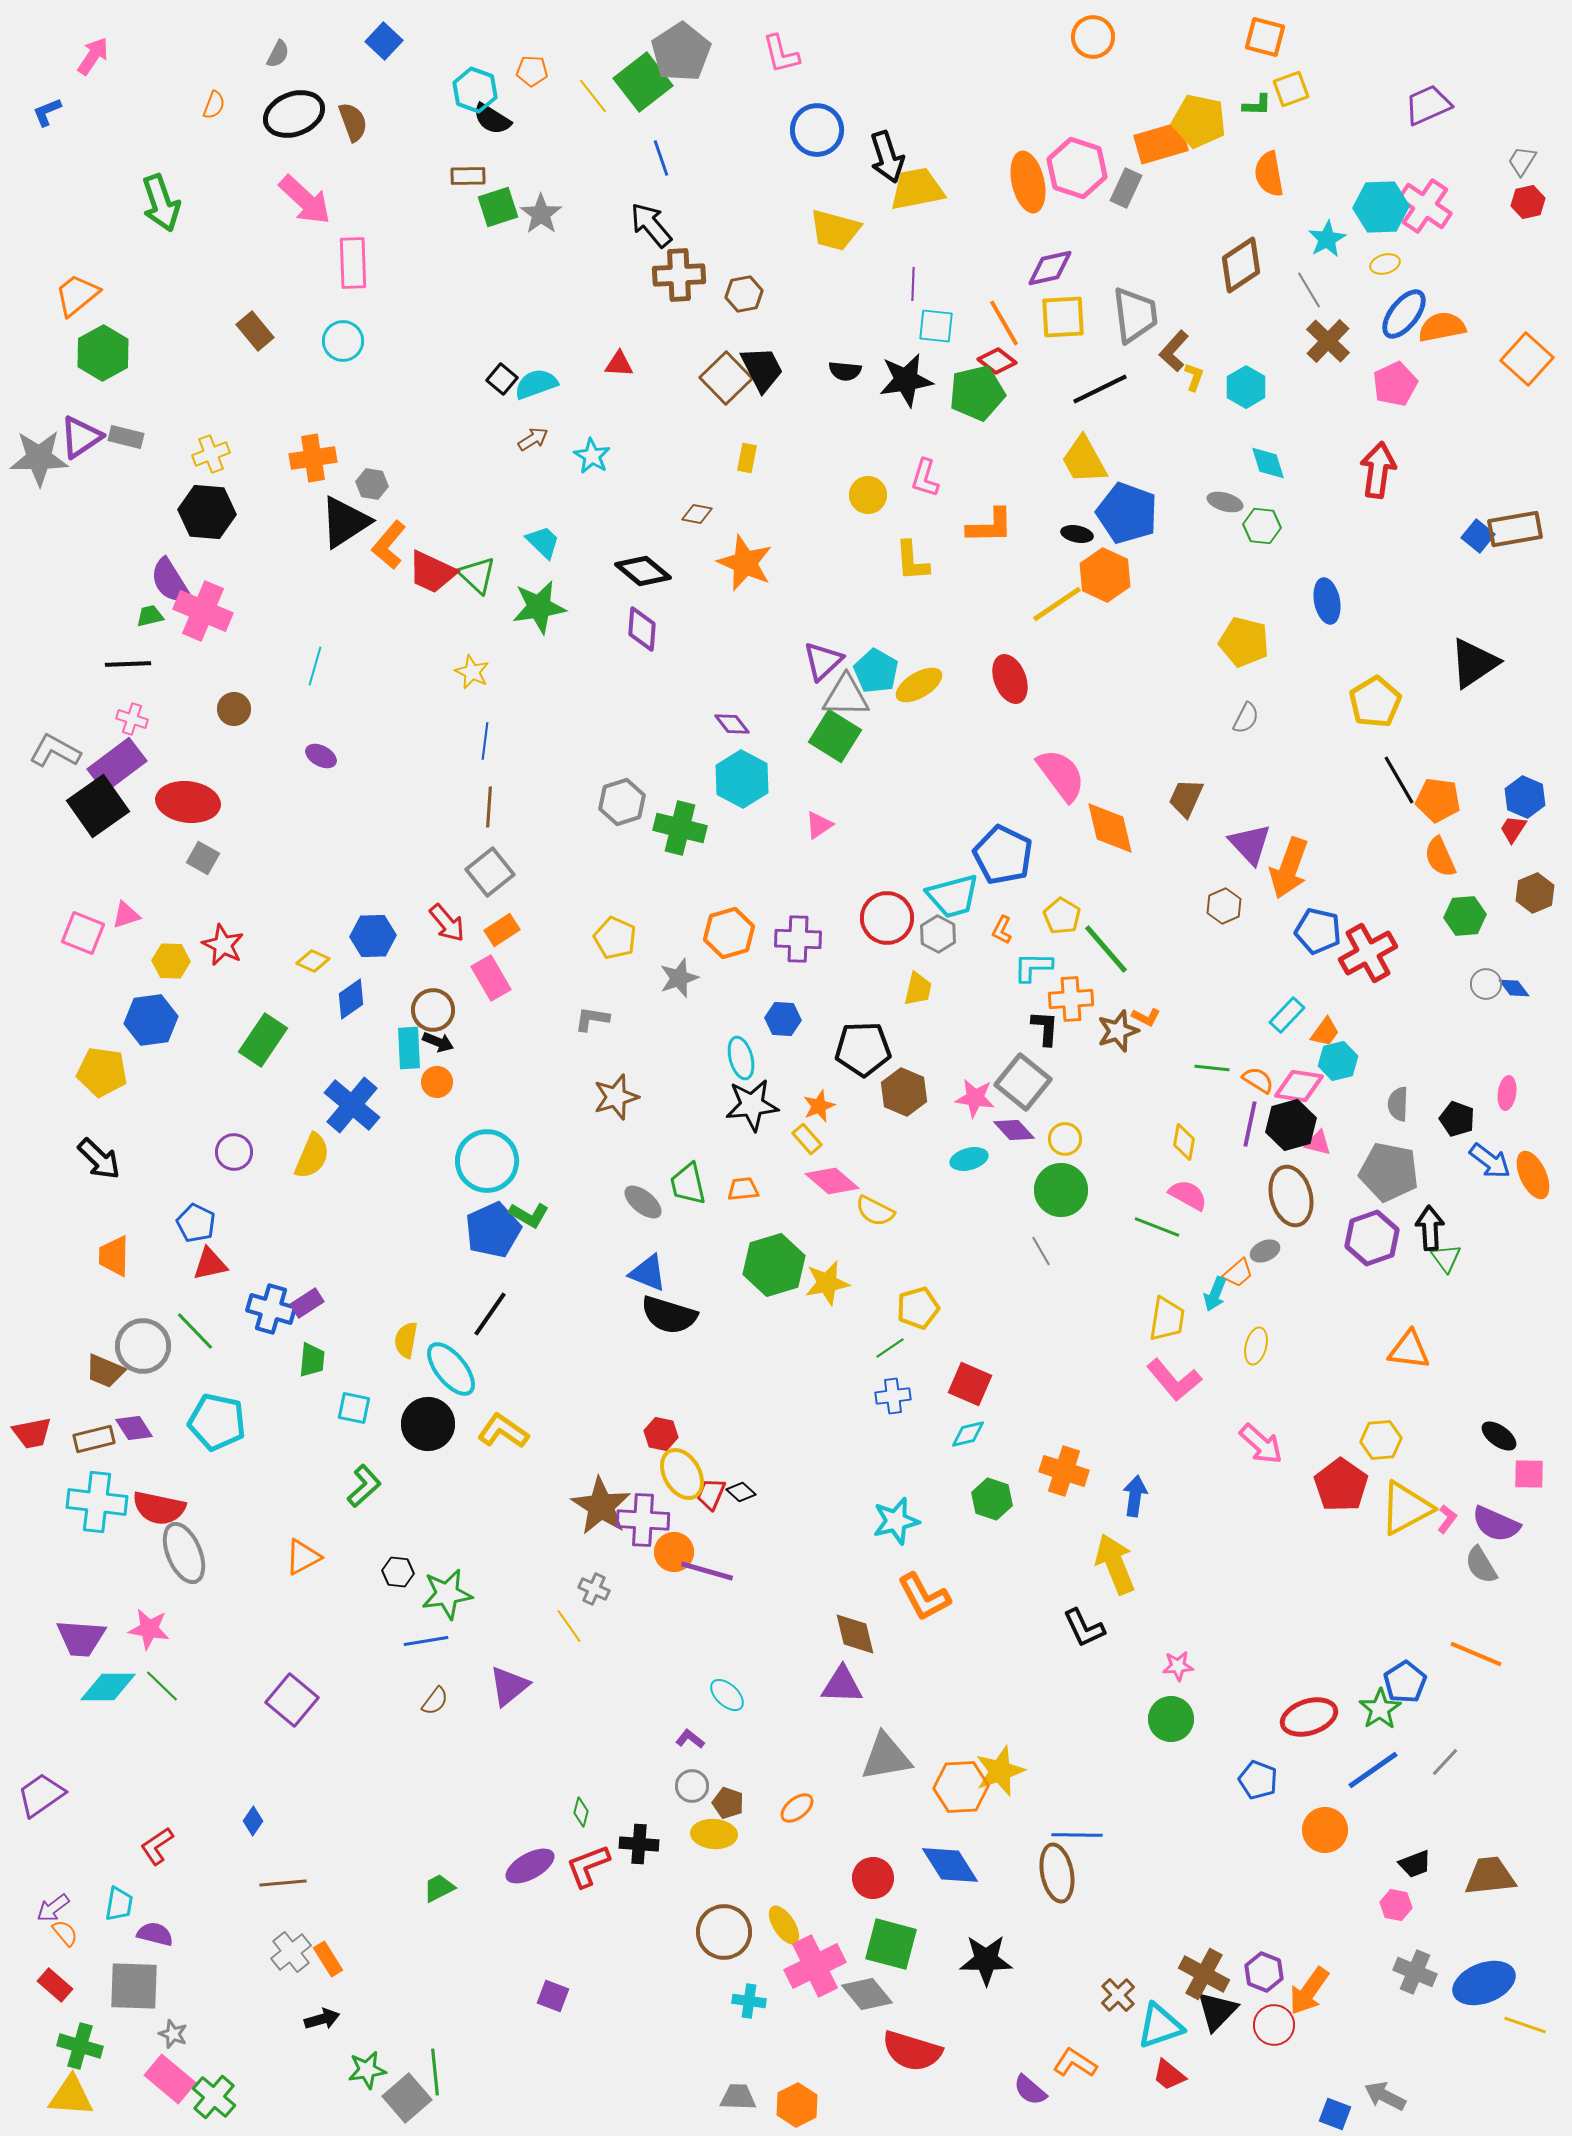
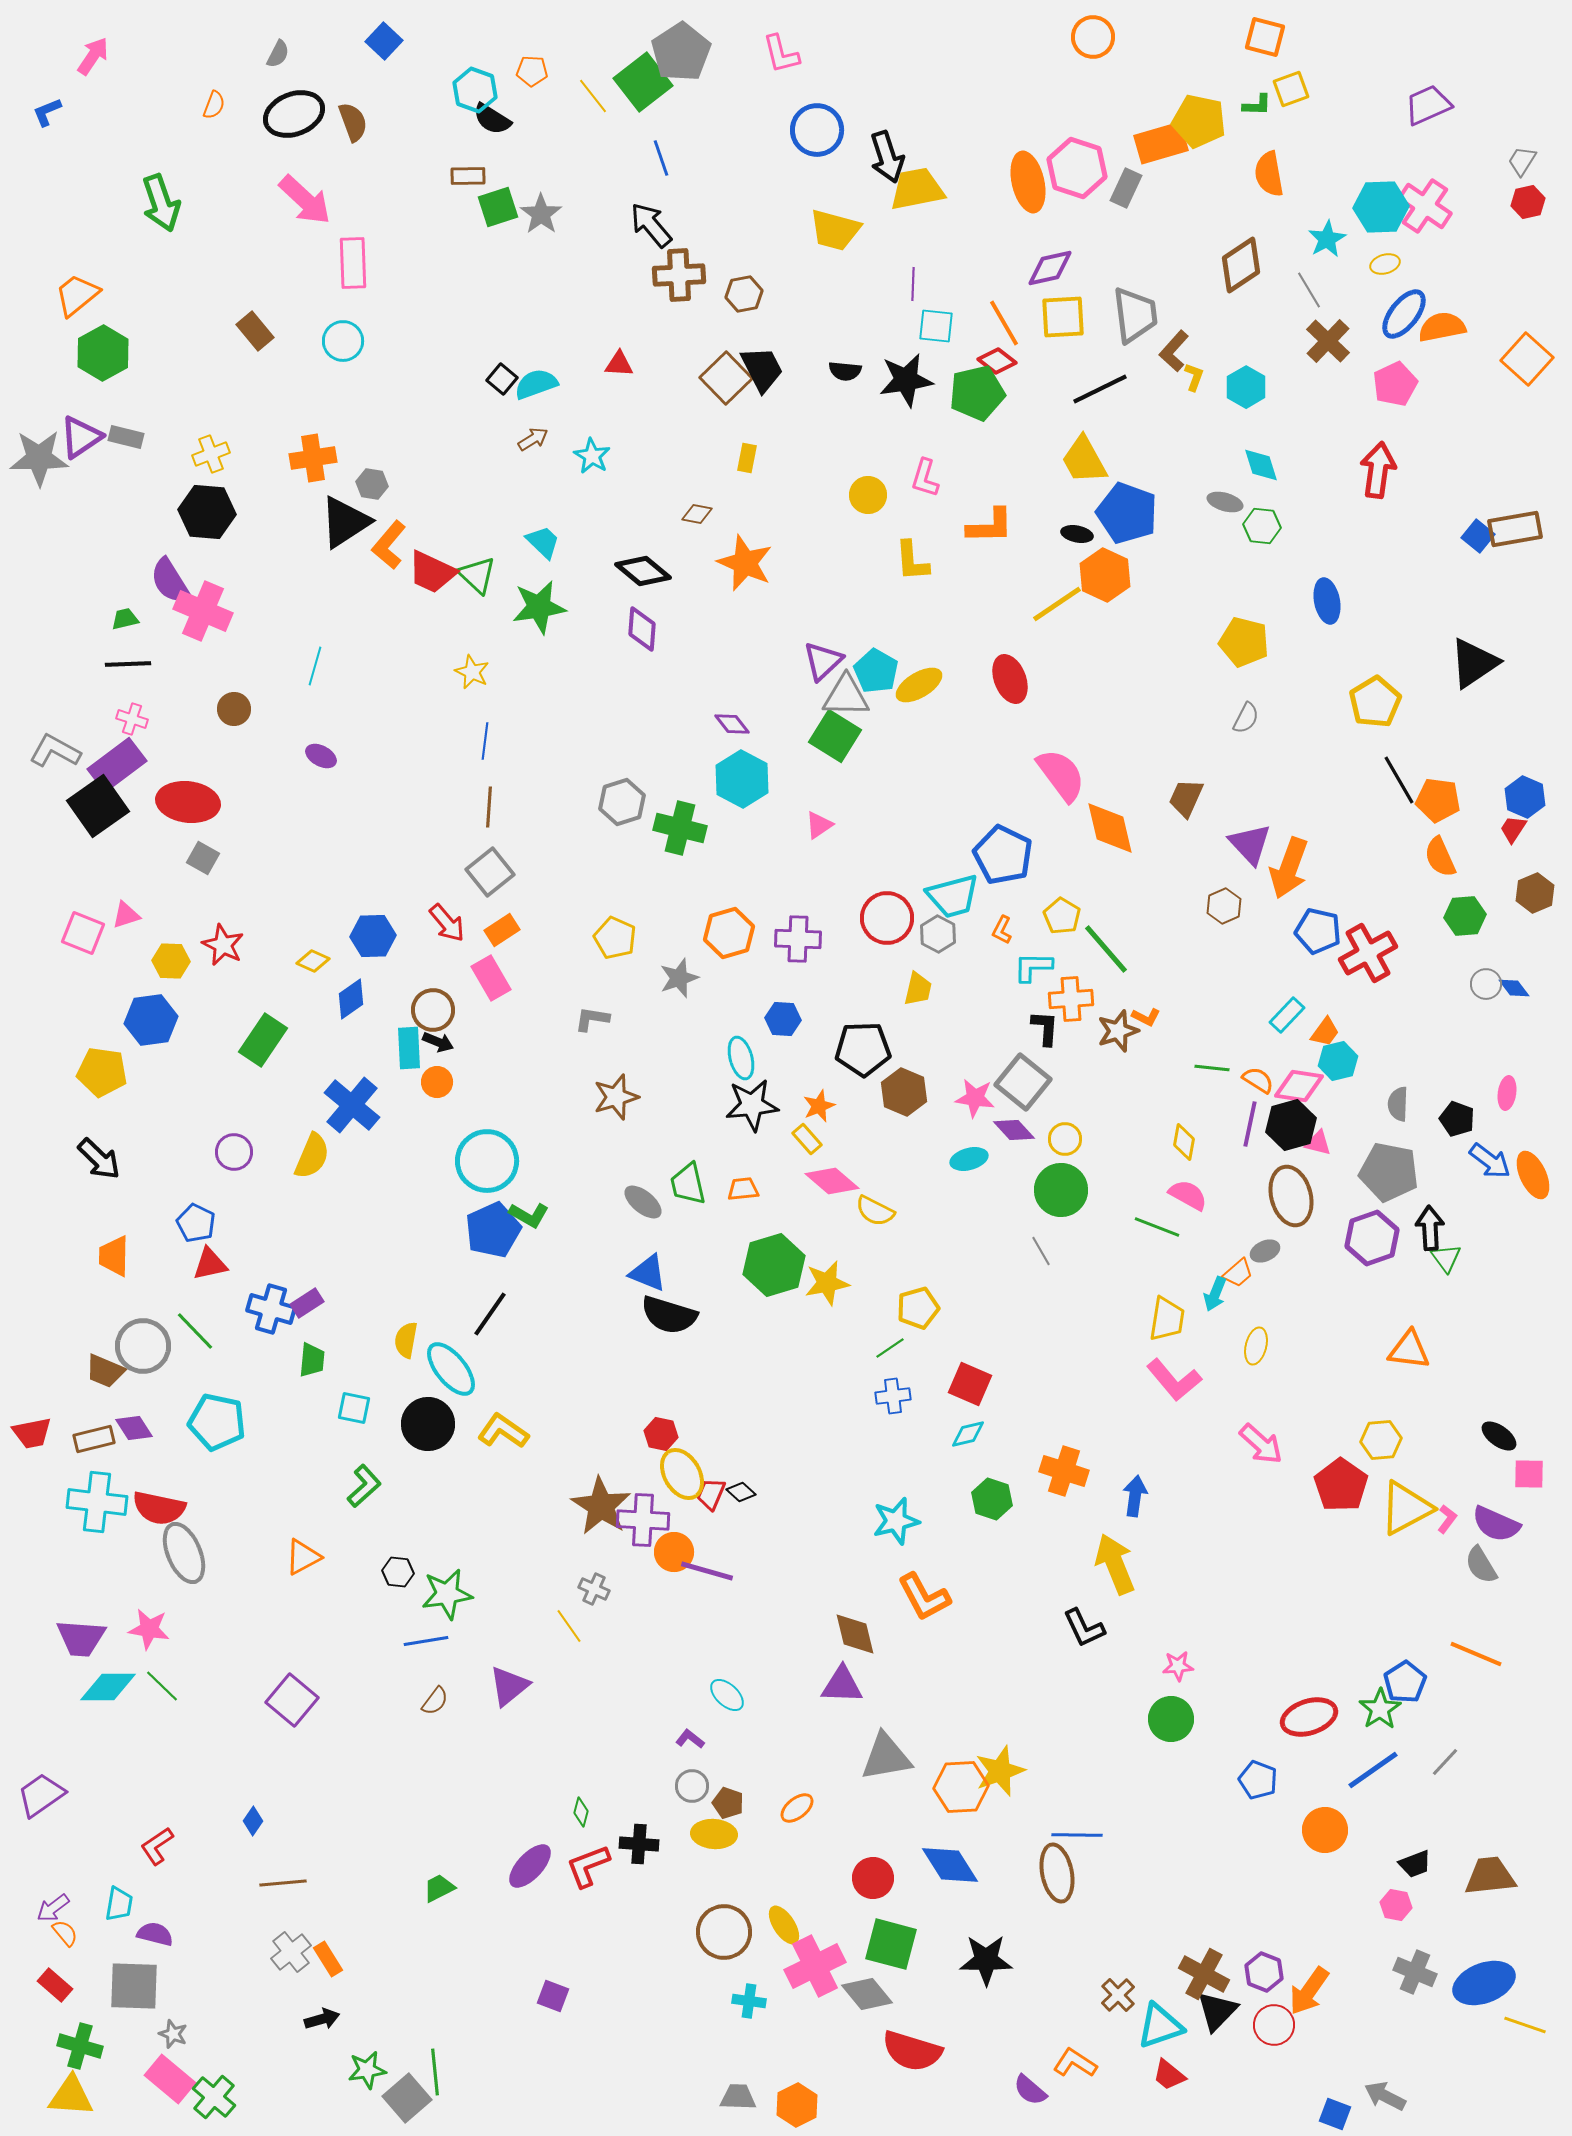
cyan diamond at (1268, 463): moved 7 px left, 2 px down
green trapezoid at (150, 616): moved 25 px left, 3 px down
purple ellipse at (530, 1866): rotated 18 degrees counterclockwise
